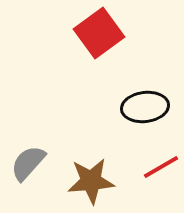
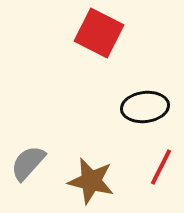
red square: rotated 27 degrees counterclockwise
red line: rotated 33 degrees counterclockwise
brown star: rotated 18 degrees clockwise
